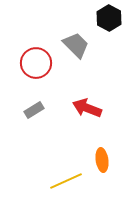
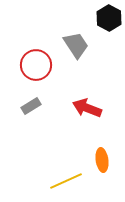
gray trapezoid: rotated 12 degrees clockwise
red circle: moved 2 px down
gray rectangle: moved 3 px left, 4 px up
